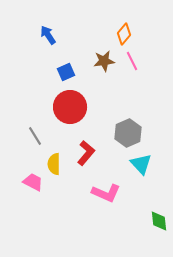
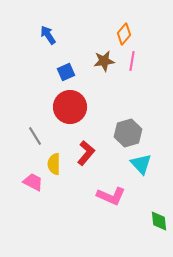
pink line: rotated 36 degrees clockwise
gray hexagon: rotated 8 degrees clockwise
pink L-shape: moved 5 px right, 3 px down
